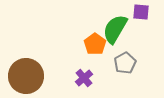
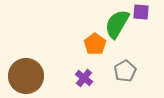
green semicircle: moved 2 px right, 5 px up
gray pentagon: moved 8 px down
purple cross: rotated 12 degrees counterclockwise
